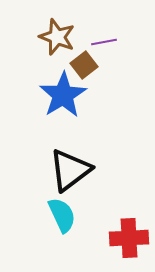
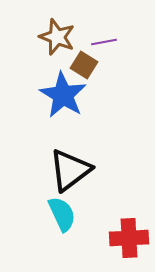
brown square: rotated 20 degrees counterclockwise
blue star: rotated 9 degrees counterclockwise
cyan semicircle: moved 1 px up
